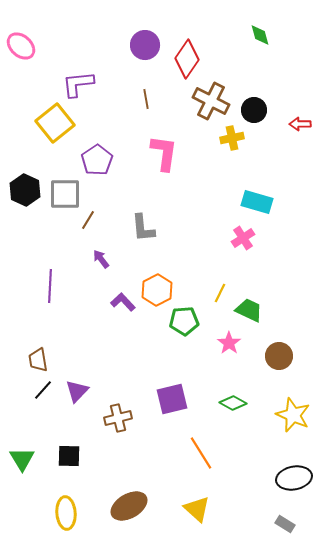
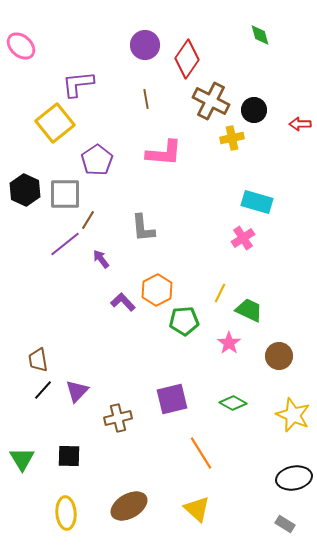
pink L-shape at (164, 153): rotated 87 degrees clockwise
purple line at (50, 286): moved 15 px right, 42 px up; rotated 48 degrees clockwise
